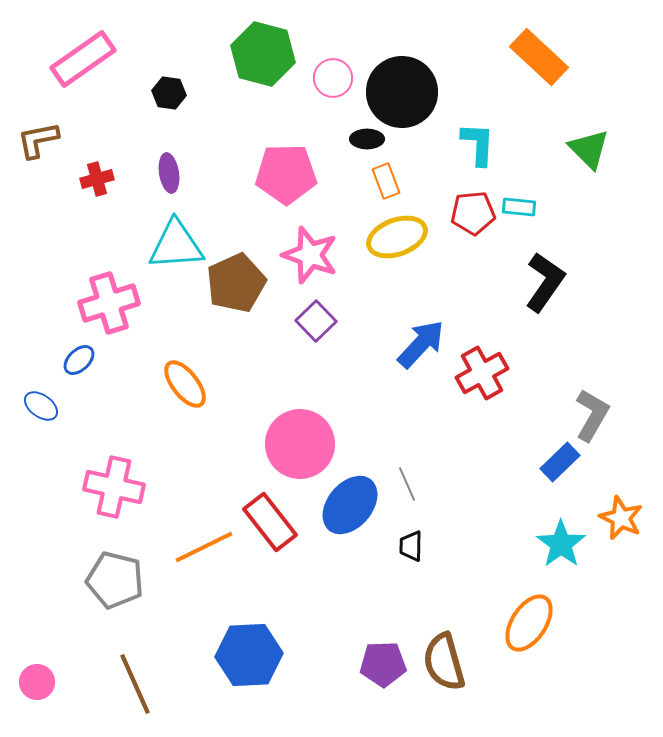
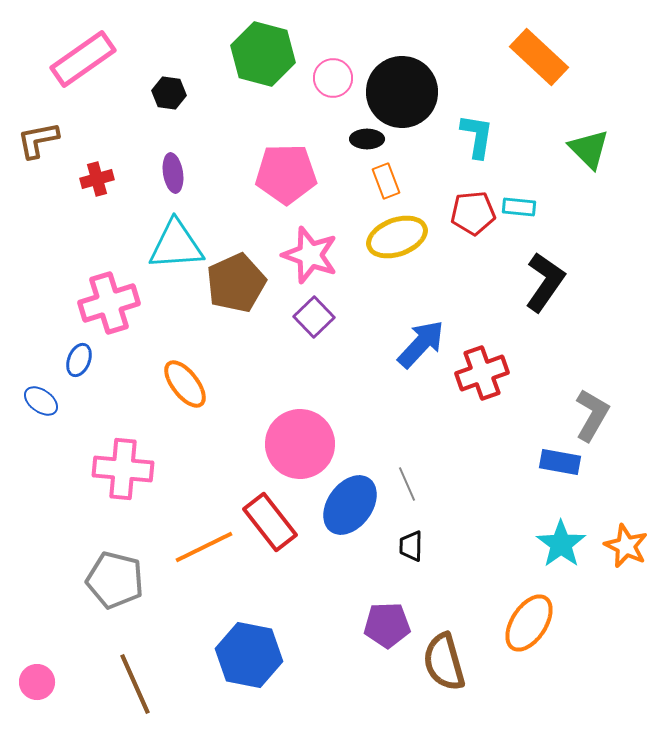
cyan L-shape at (478, 144): moved 1 px left, 8 px up; rotated 6 degrees clockwise
purple ellipse at (169, 173): moved 4 px right
purple square at (316, 321): moved 2 px left, 4 px up
blue ellipse at (79, 360): rotated 24 degrees counterclockwise
red cross at (482, 373): rotated 9 degrees clockwise
blue ellipse at (41, 406): moved 5 px up
blue rectangle at (560, 462): rotated 54 degrees clockwise
pink cross at (114, 487): moved 9 px right, 18 px up; rotated 8 degrees counterclockwise
blue ellipse at (350, 505): rotated 4 degrees counterclockwise
orange star at (621, 518): moved 5 px right, 28 px down
blue hexagon at (249, 655): rotated 14 degrees clockwise
purple pentagon at (383, 664): moved 4 px right, 39 px up
